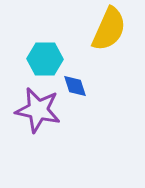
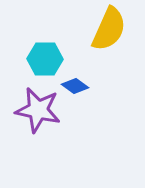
blue diamond: rotated 36 degrees counterclockwise
